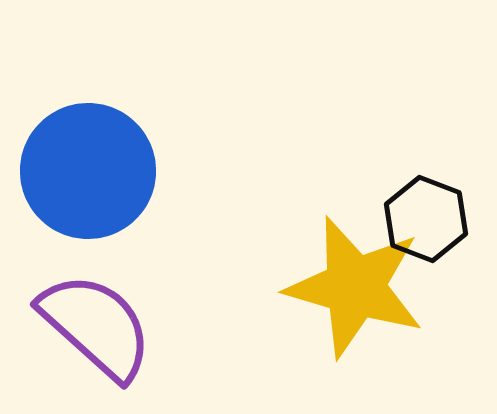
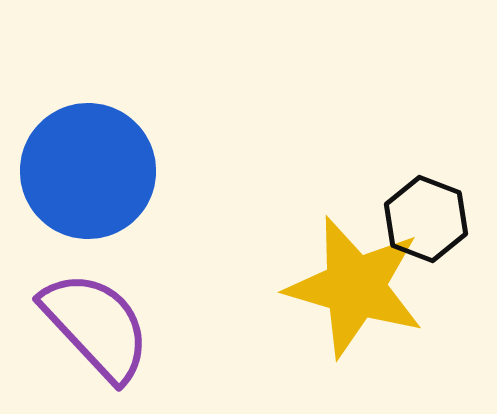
purple semicircle: rotated 5 degrees clockwise
